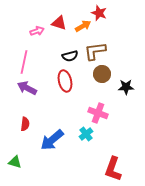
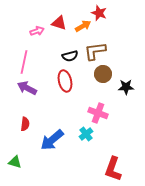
brown circle: moved 1 px right
